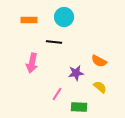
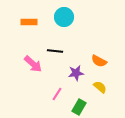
orange rectangle: moved 2 px down
black line: moved 1 px right, 9 px down
pink arrow: moved 1 px right, 1 px down; rotated 60 degrees counterclockwise
green rectangle: rotated 63 degrees counterclockwise
